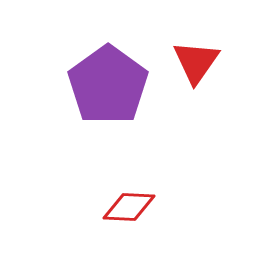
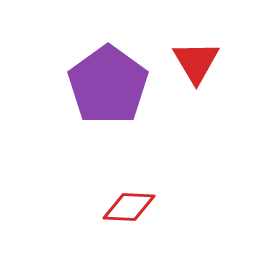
red triangle: rotated 6 degrees counterclockwise
